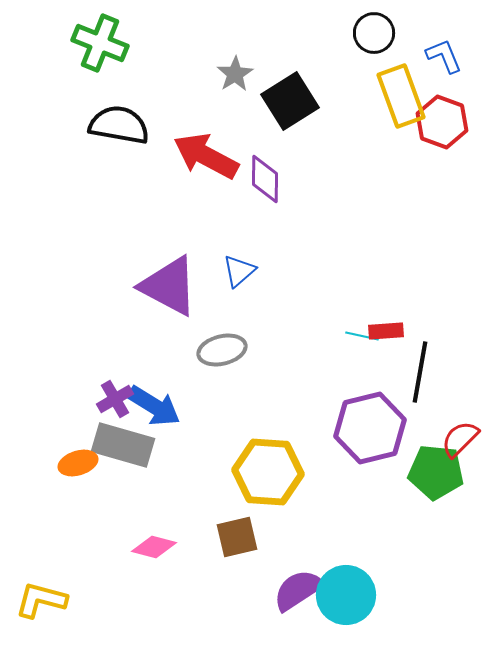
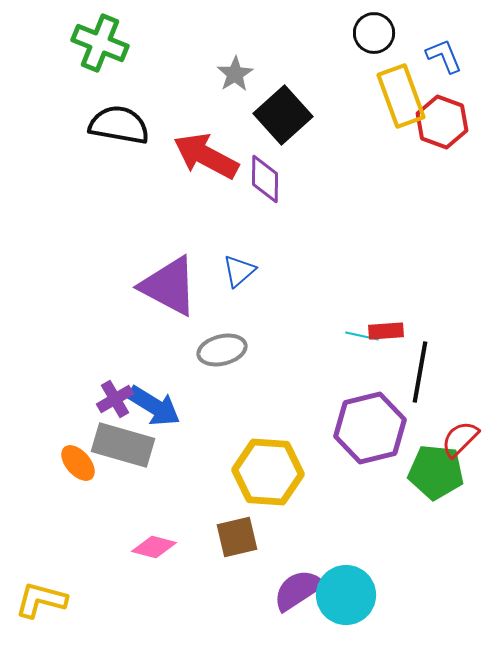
black square: moved 7 px left, 14 px down; rotated 10 degrees counterclockwise
orange ellipse: rotated 66 degrees clockwise
